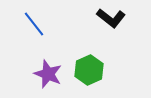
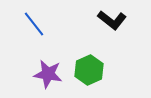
black L-shape: moved 1 px right, 2 px down
purple star: rotated 12 degrees counterclockwise
